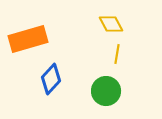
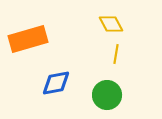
yellow line: moved 1 px left
blue diamond: moved 5 px right, 4 px down; rotated 36 degrees clockwise
green circle: moved 1 px right, 4 px down
